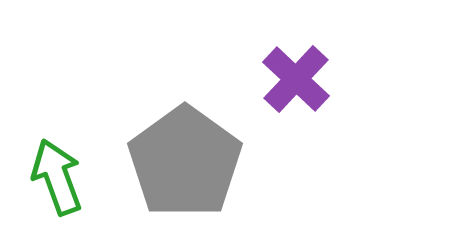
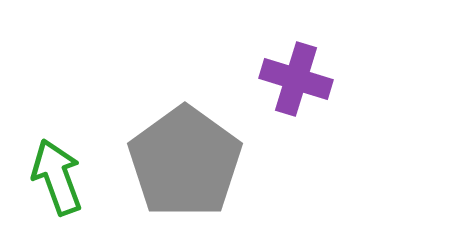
purple cross: rotated 26 degrees counterclockwise
